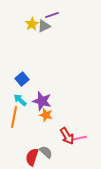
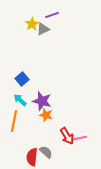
gray triangle: moved 1 px left, 3 px down
orange line: moved 4 px down
red semicircle: rotated 12 degrees counterclockwise
